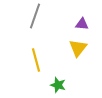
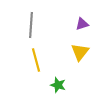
gray line: moved 4 px left, 9 px down; rotated 15 degrees counterclockwise
purple triangle: rotated 24 degrees counterclockwise
yellow triangle: moved 2 px right, 4 px down
